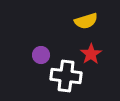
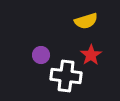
red star: moved 1 px down
